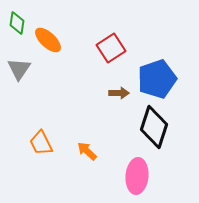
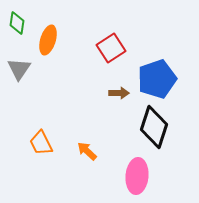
orange ellipse: rotated 64 degrees clockwise
